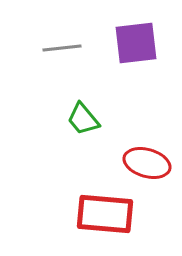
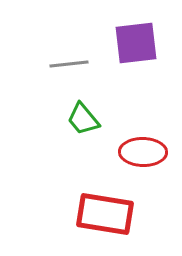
gray line: moved 7 px right, 16 px down
red ellipse: moved 4 px left, 11 px up; rotated 15 degrees counterclockwise
red rectangle: rotated 4 degrees clockwise
